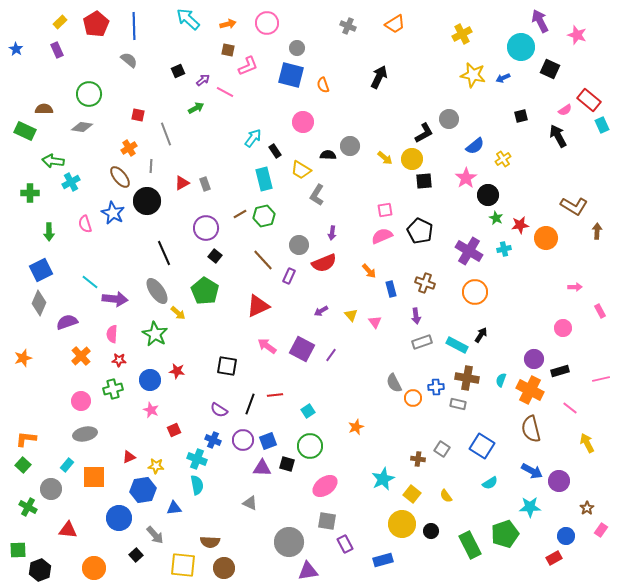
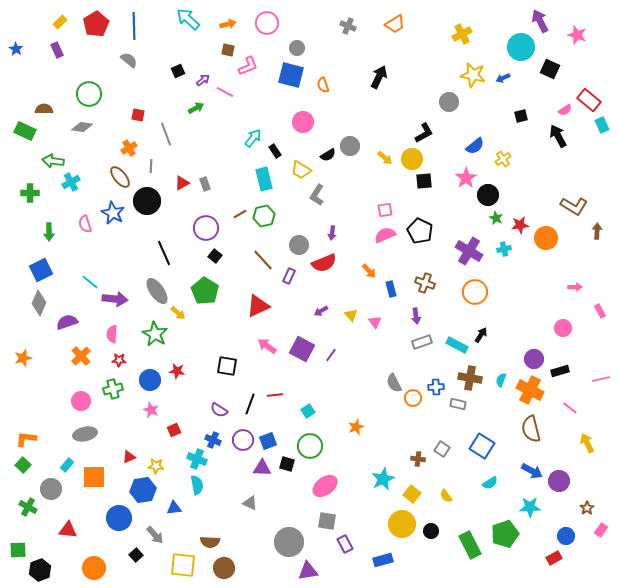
gray circle at (449, 119): moved 17 px up
black semicircle at (328, 155): rotated 147 degrees clockwise
pink semicircle at (382, 236): moved 3 px right, 1 px up
brown cross at (467, 378): moved 3 px right
